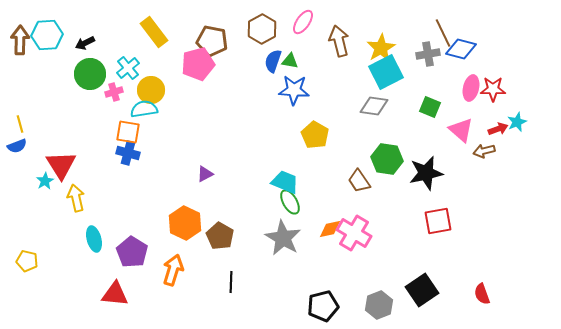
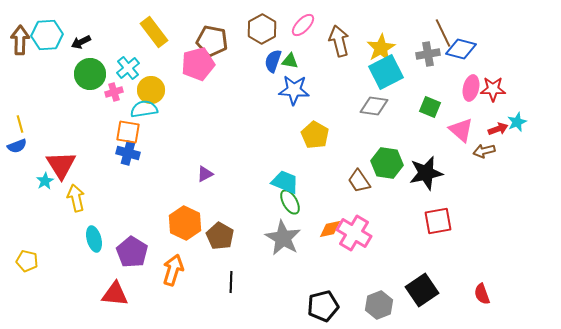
pink ellipse at (303, 22): moved 3 px down; rotated 10 degrees clockwise
black arrow at (85, 43): moved 4 px left, 1 px up
green hexagon at (387, 159): moved 4 px down
